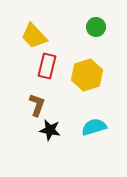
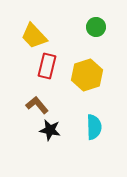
brown L-shape: rotated 60 degrees counterclockwise
cyan semicircle: rotated 105 degrees clockwise
